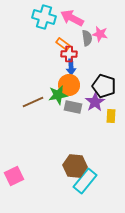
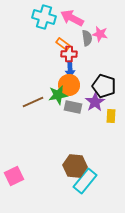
blue arrow: moved 1 px left, 2 px down
